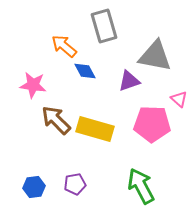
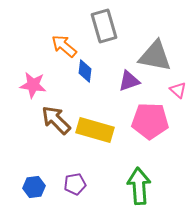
blue diamond: rotated 35 degrees clockwise
pink triangle: moved 1 px left, 9 px up
pink pentagon: moved 2 px left, 3 px up
yellow rectangle: moved 1 px down
green arrow: moved 2 px left; rotated 24 degrees clockwise
